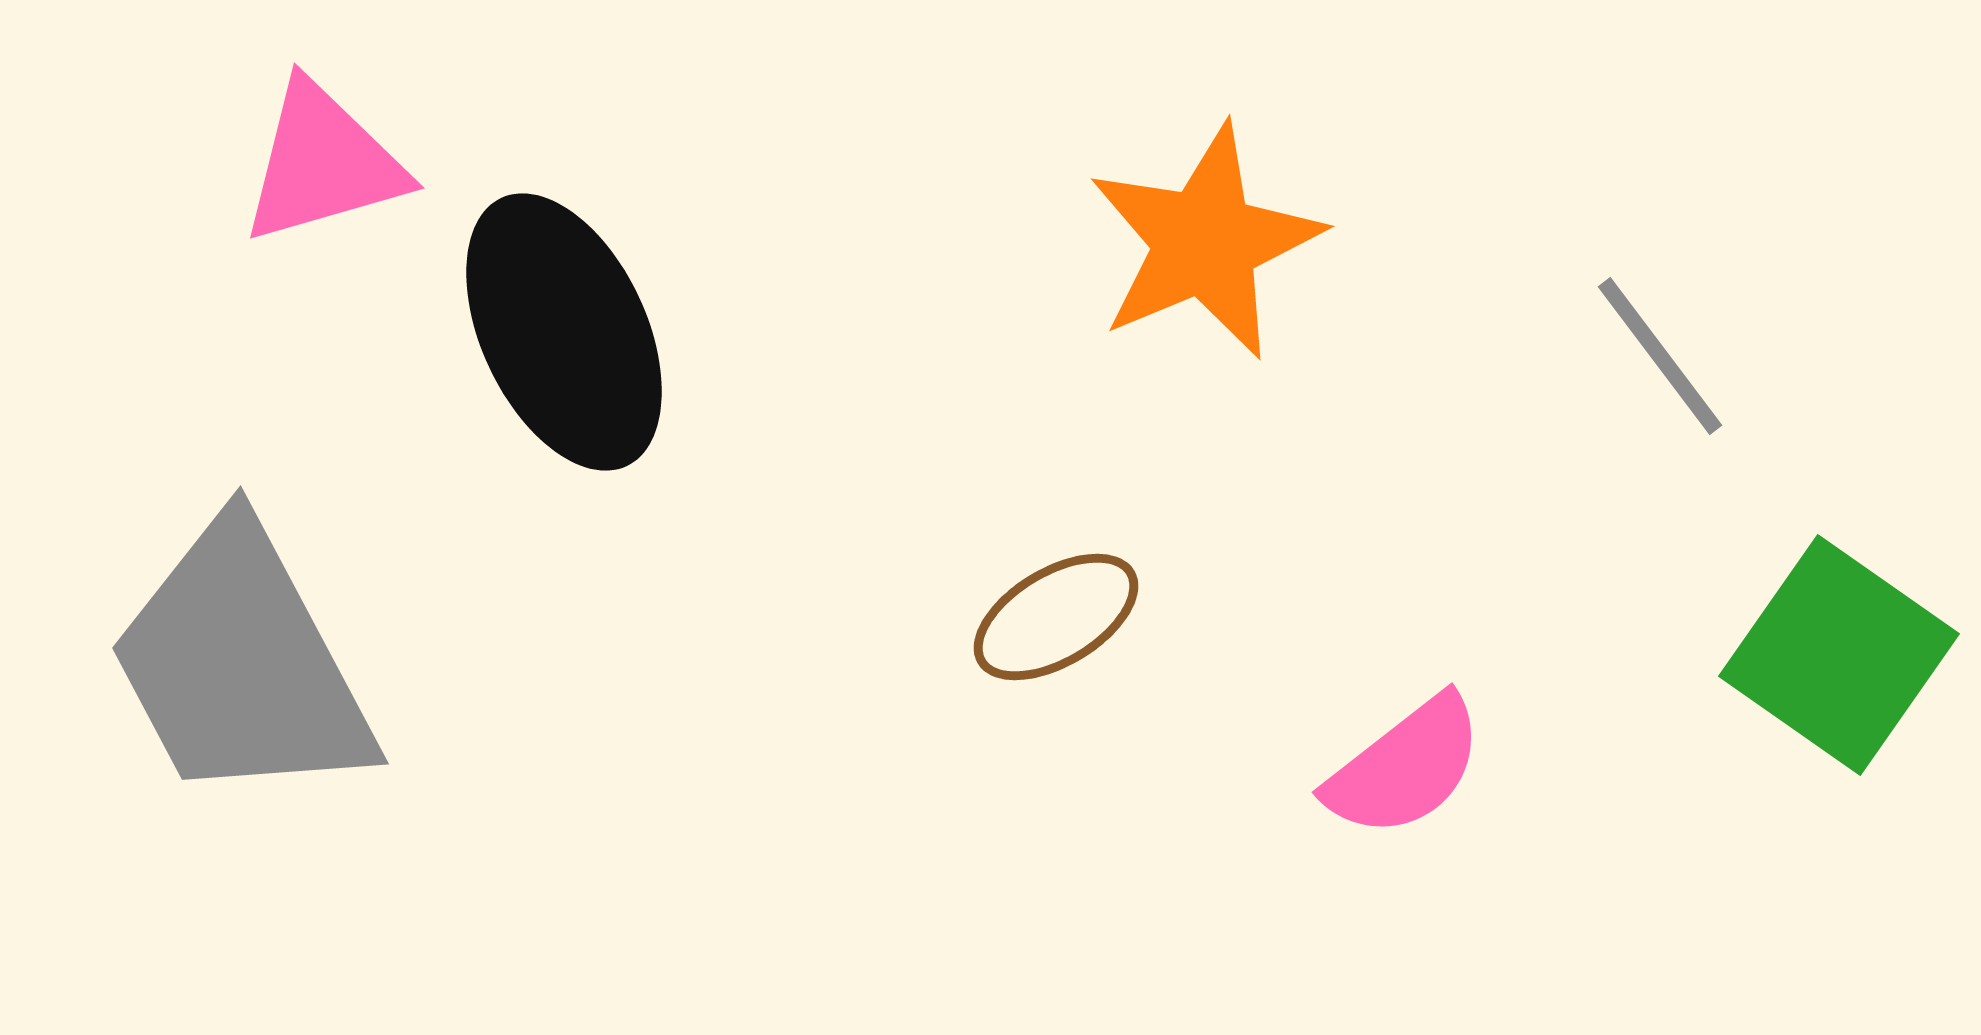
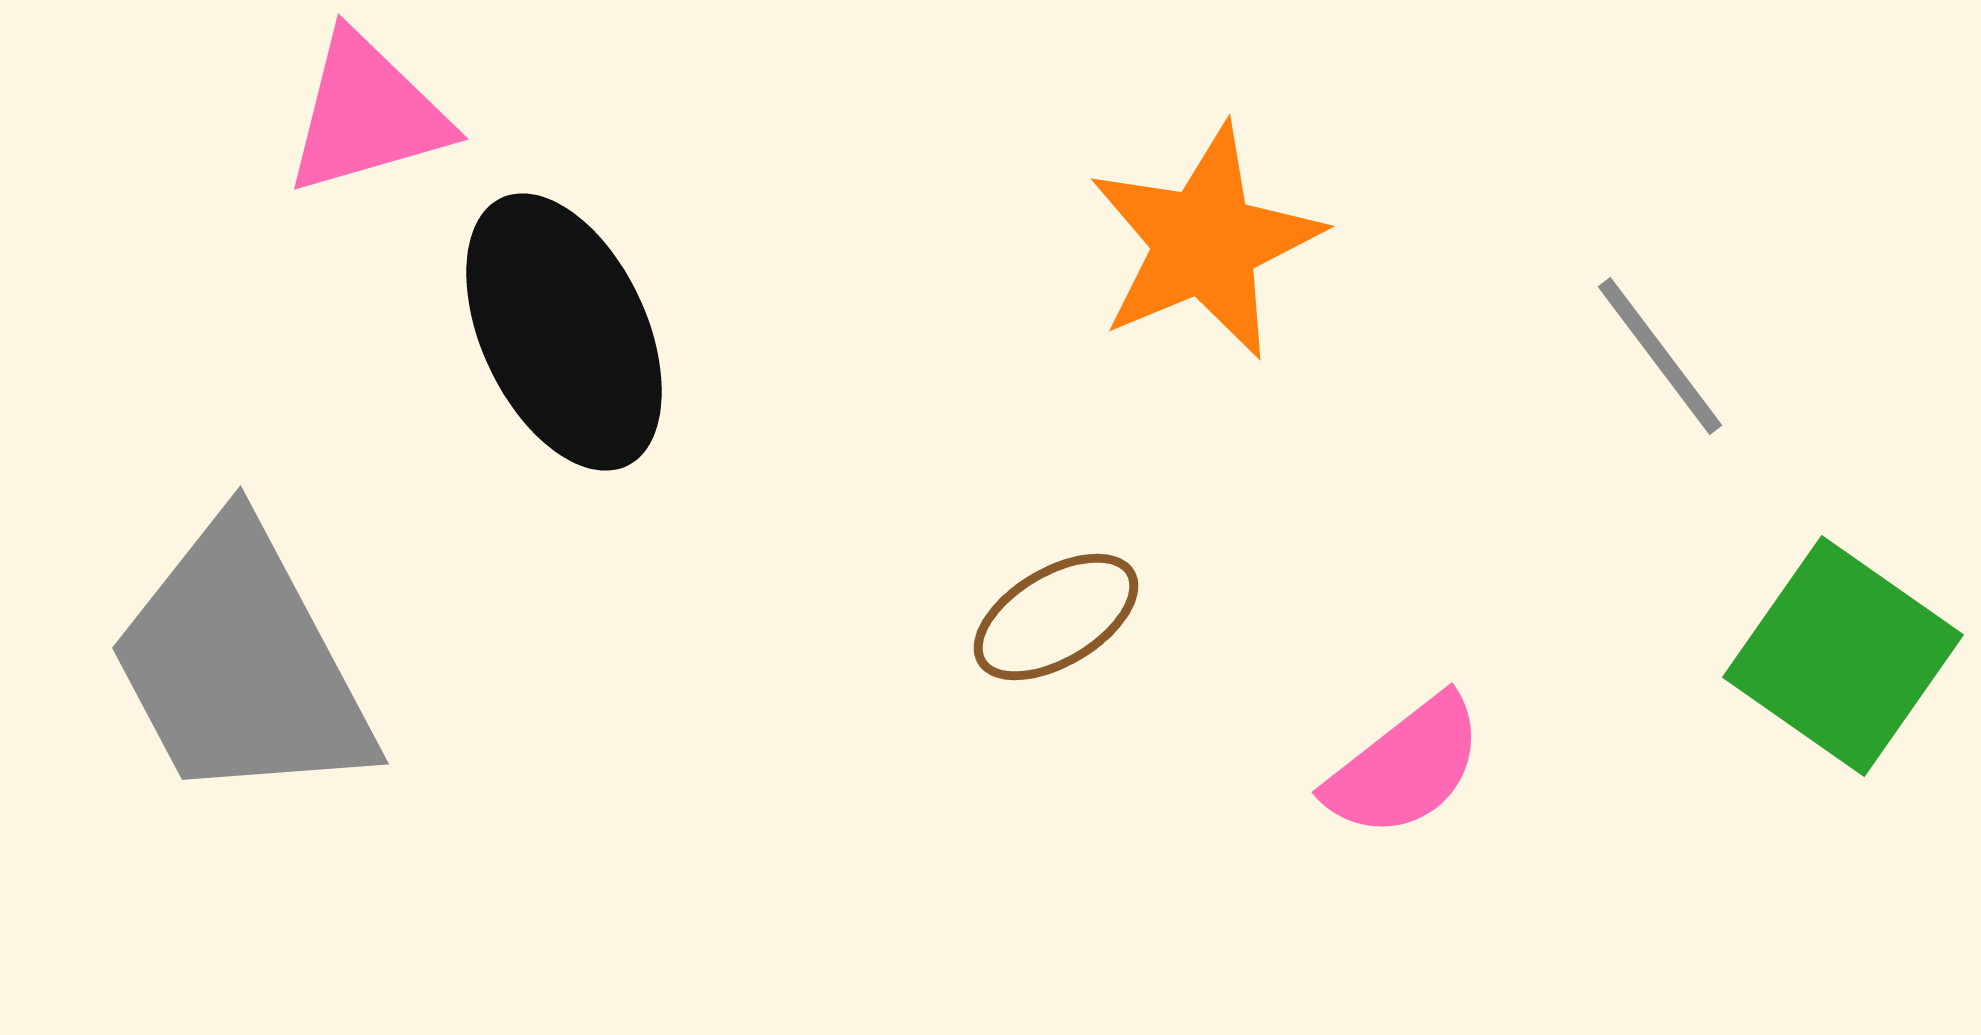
pink triangle: moved 44 px right, 49 px up
green square: moved 4 px right, 1 px down
